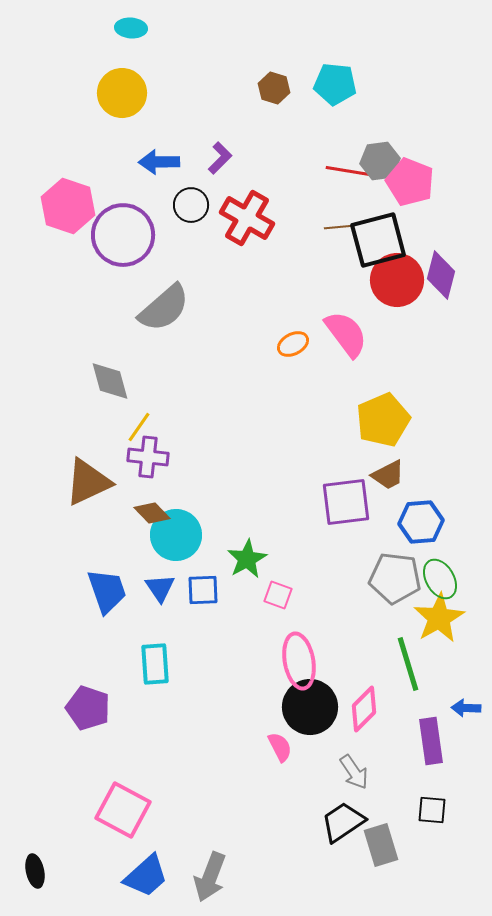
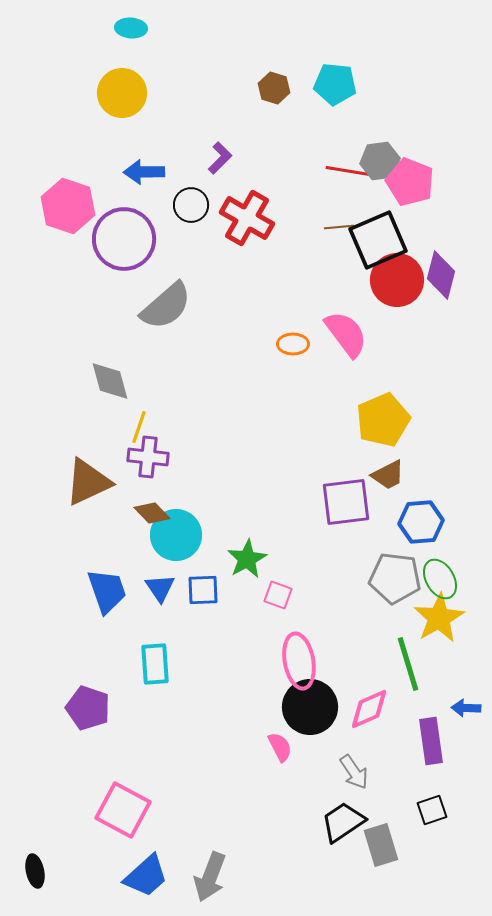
blue arrow at (159, 162): moved 15 px left, 10 px down
purple circle at (123, 235): moved 1 px right, 4 px down
black square at (378, 240): rotated 8 degrees counterclockwise
gray semicircle at (164, 308): moved 2 px right, 2 px up
orange ellipse at (293, 344): rotated 28 degrees clockwise
yellow line at (139, 427): rotated 16 degrees counterclockwise
pink diamond at (364, 709): moved 5 px right; rotated 21 degrees clockwise
black square at (432, 810): rotated 24 degrees counterclockwise
